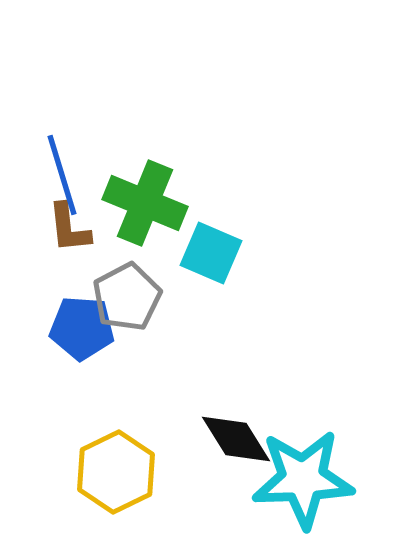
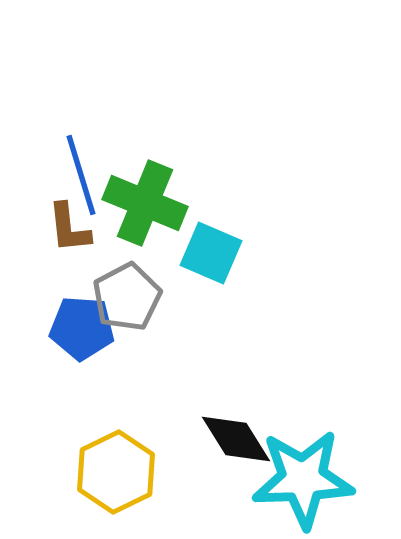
blue line: moved 19 px right
